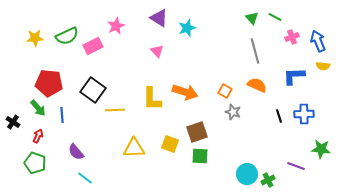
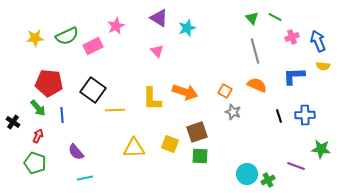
blue cross: moved 1 px right, 1 px down
cyan line: rotated 49 degrees counterclockwise
